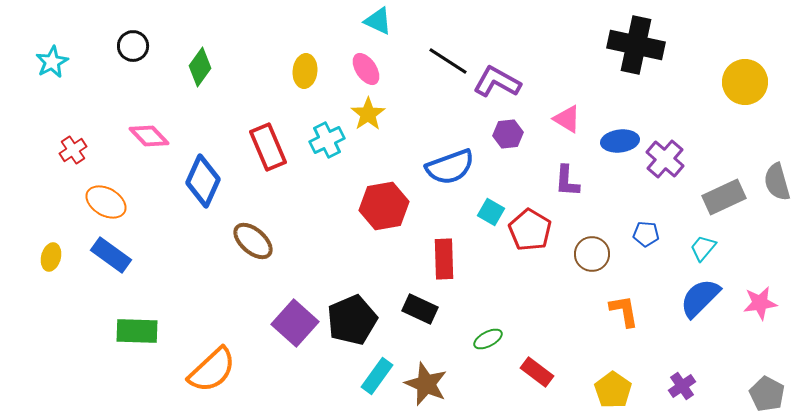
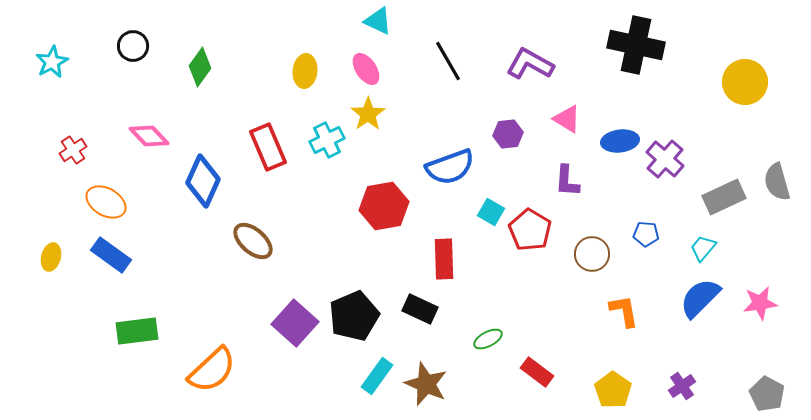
black line at (448, 61): rotated 27 degrees clockwise
purple L-shape at (497, 82): moved 33 px right, 18 px up
black pentagon at (352, 320): moved 2 px right, 4 px up
green rectangle at (137, 331): rotated 9 degrees counterclockwise
